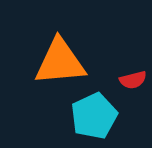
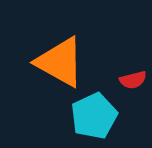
orange triangle: rotated 34 degrees clockwise
